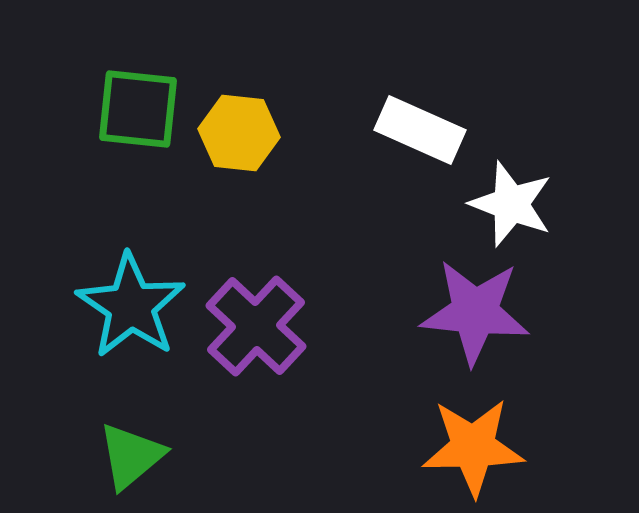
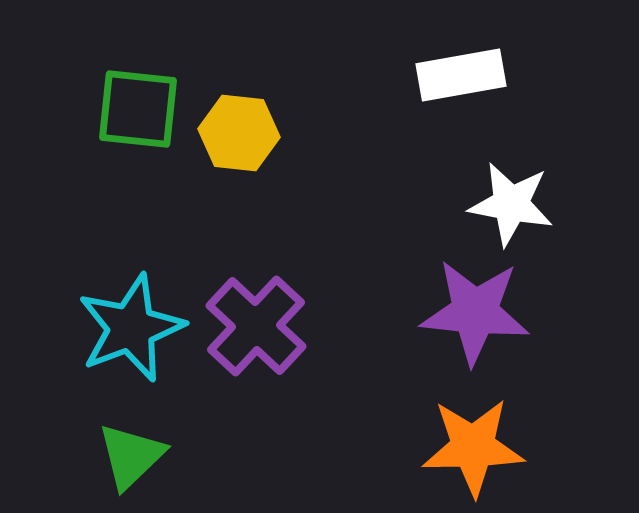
white rectangle: moved 41 px right, 55 px up; rotated 34 degrees counterclockwise
white star: rotated 10 degrees counterclockwise
cyan star: moved 22 px down; rotated 17 degrees clockwise
green triangle: rotated 4 degrees counterclockwise
